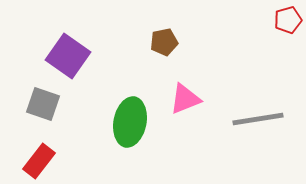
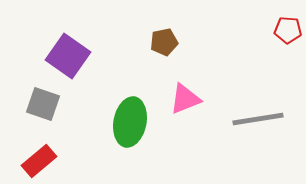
red pentagon: moved 10 px down; rotated 20 degrees clockwise
red rectangle: rotated 12 degrees clockwise
